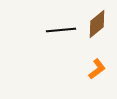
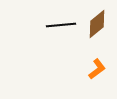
black line: moved 5 px up
